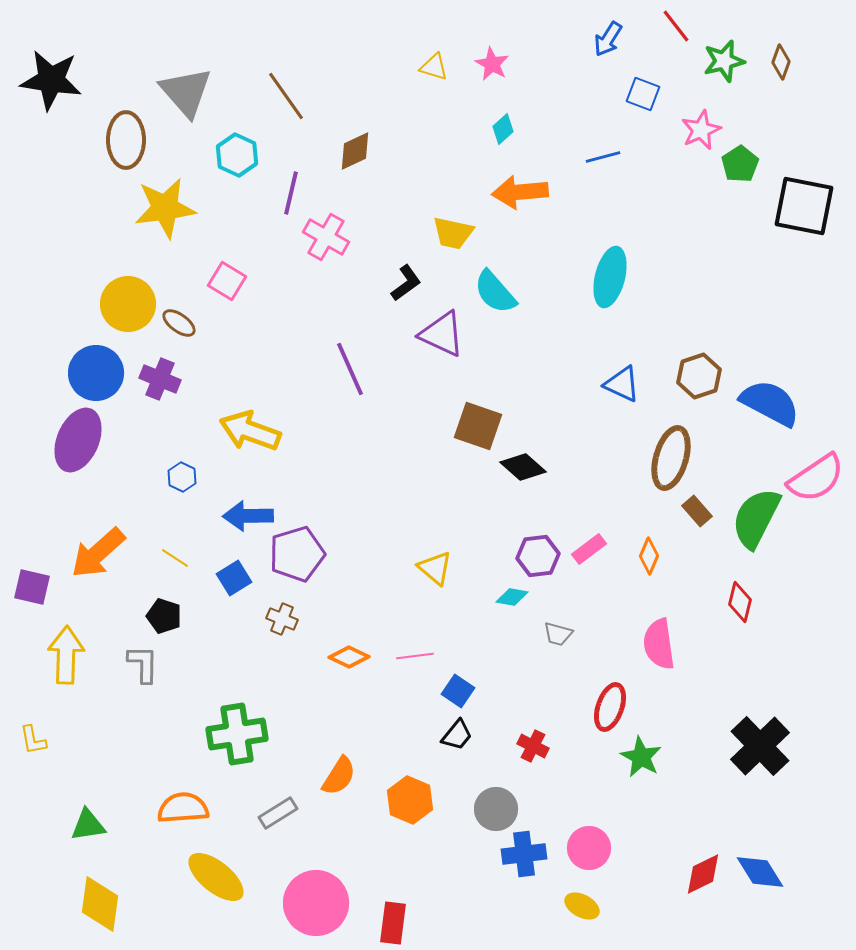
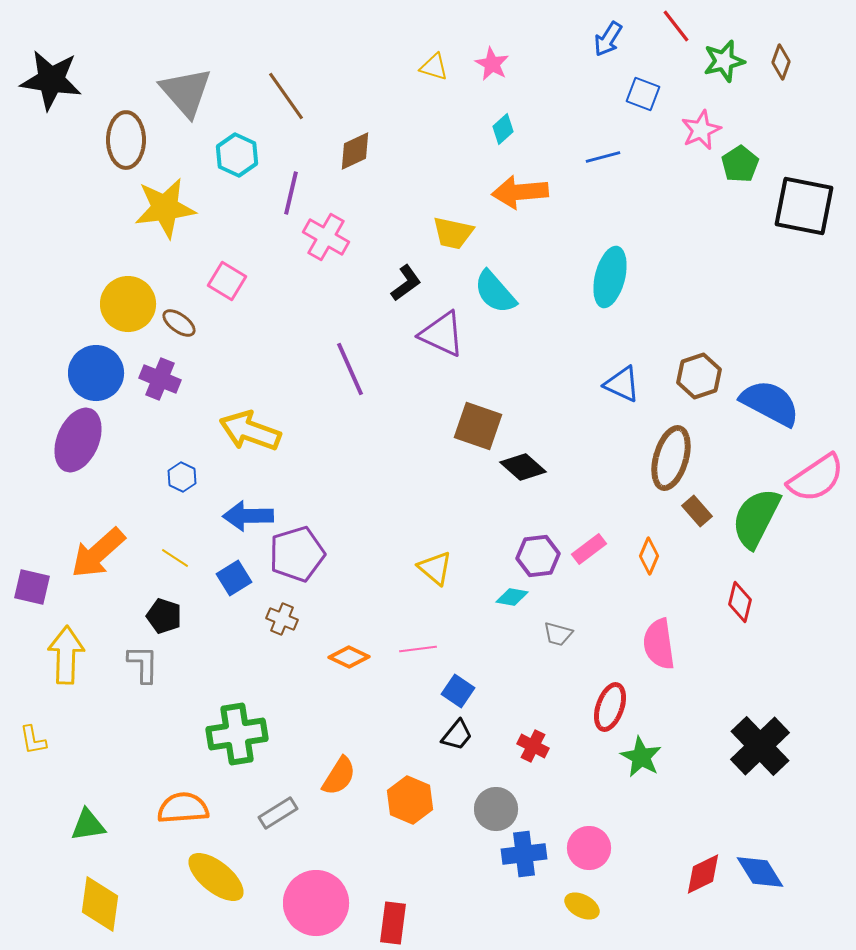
pink line at (415, 656): moved 3 px right, 7 px up
